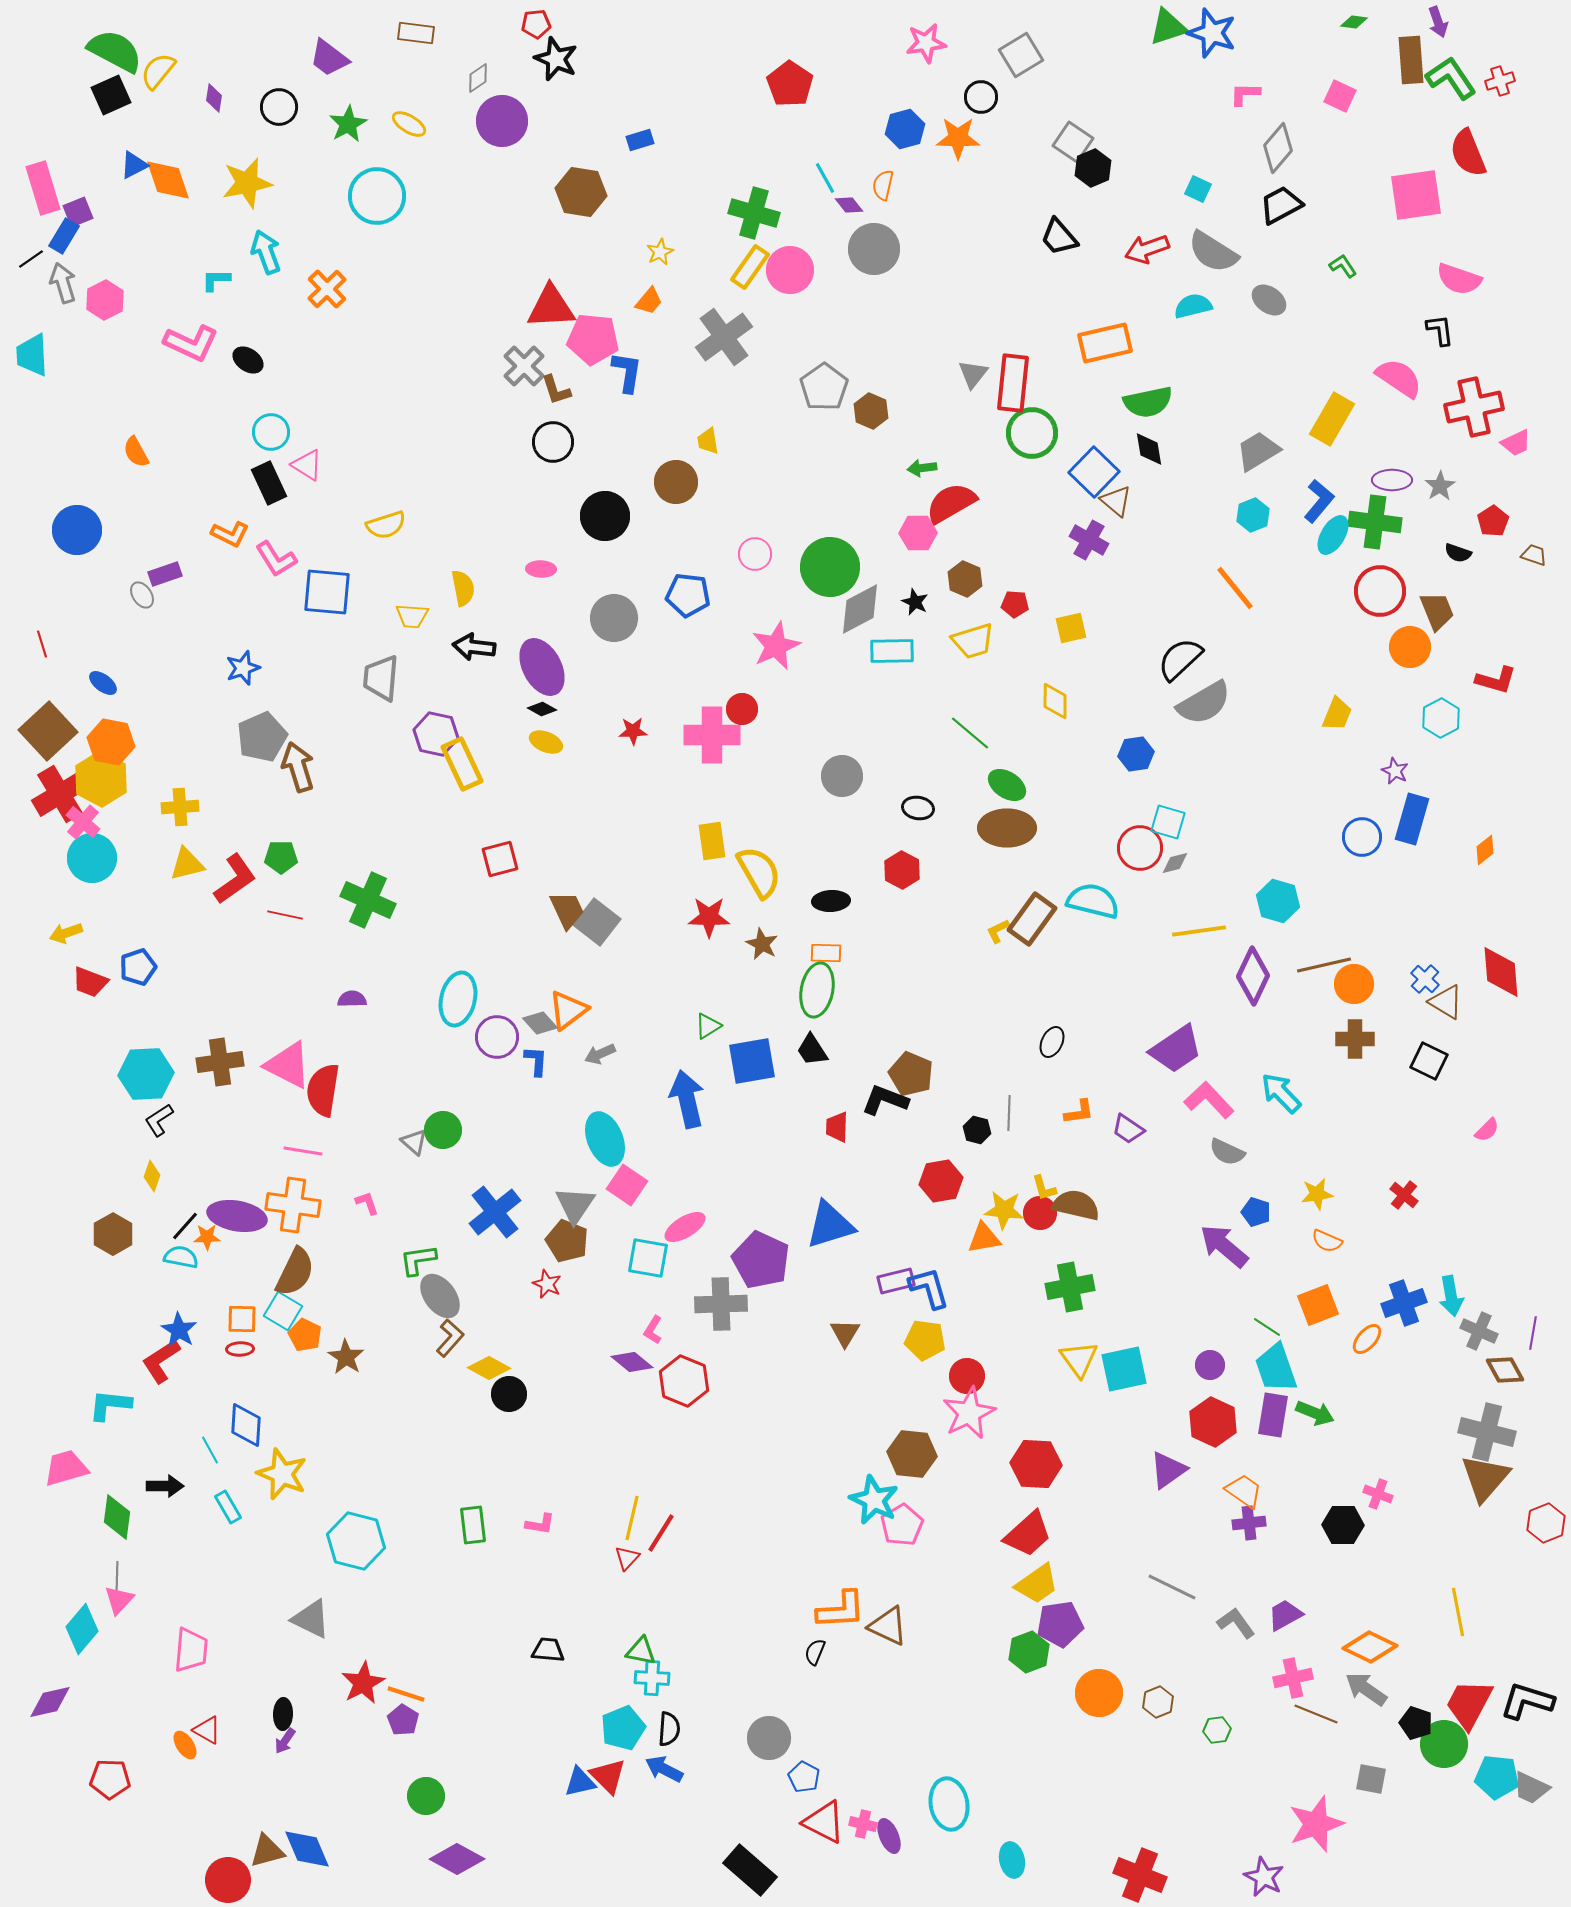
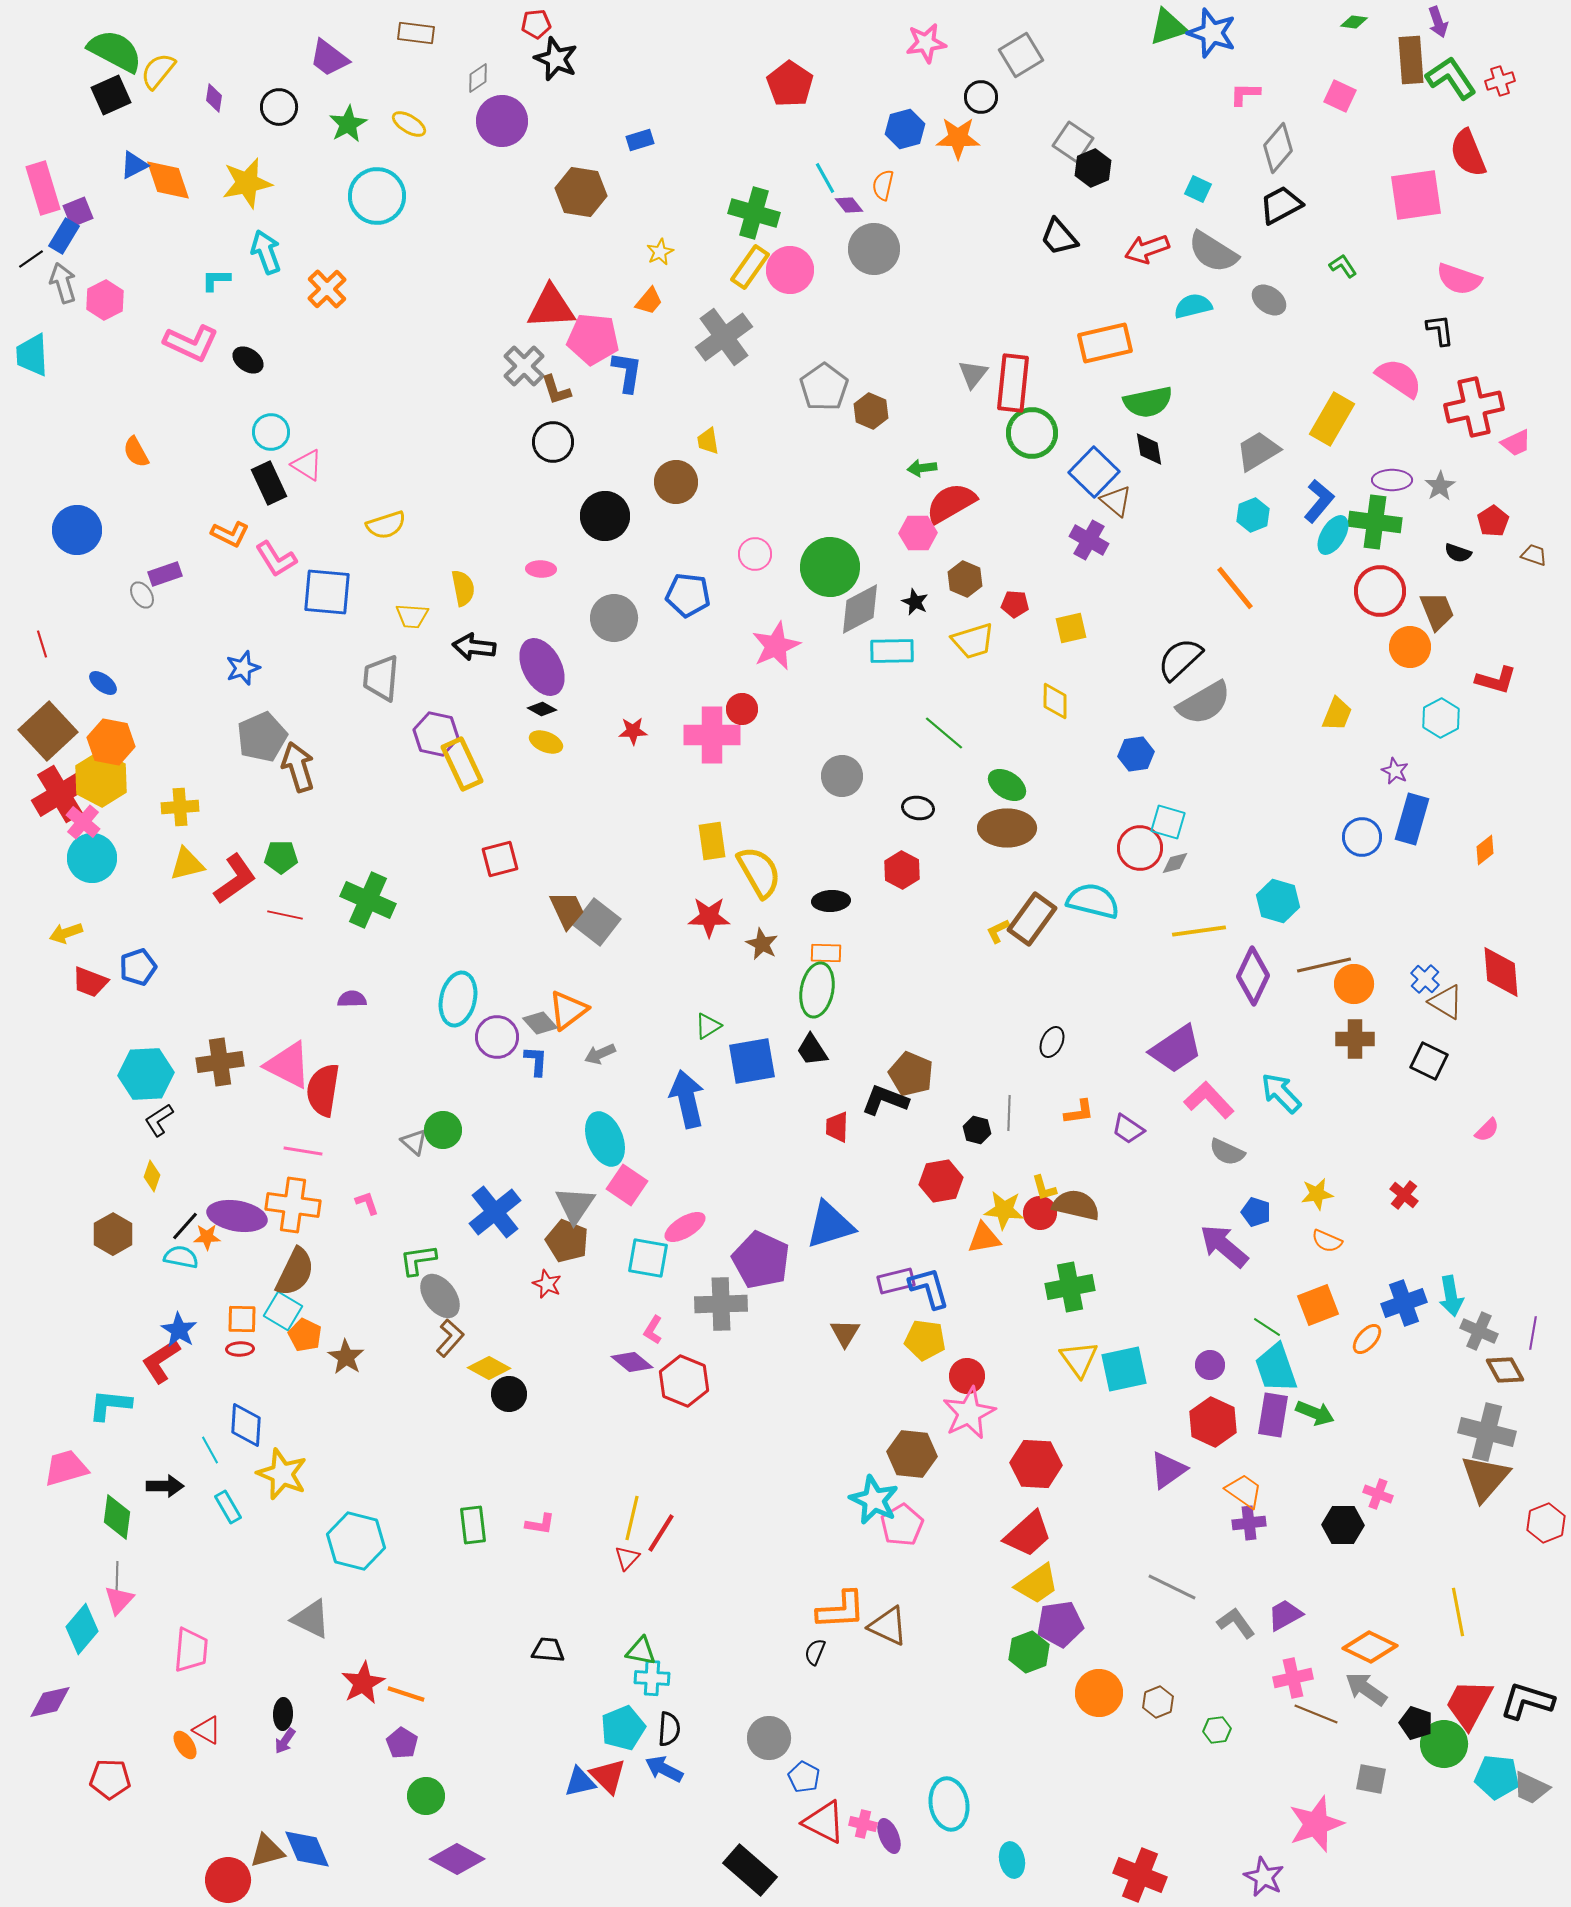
green line at (970, 733): moved 26 px left
purple pentagon at (403, 1720): moved 1 px left, 23 px down
